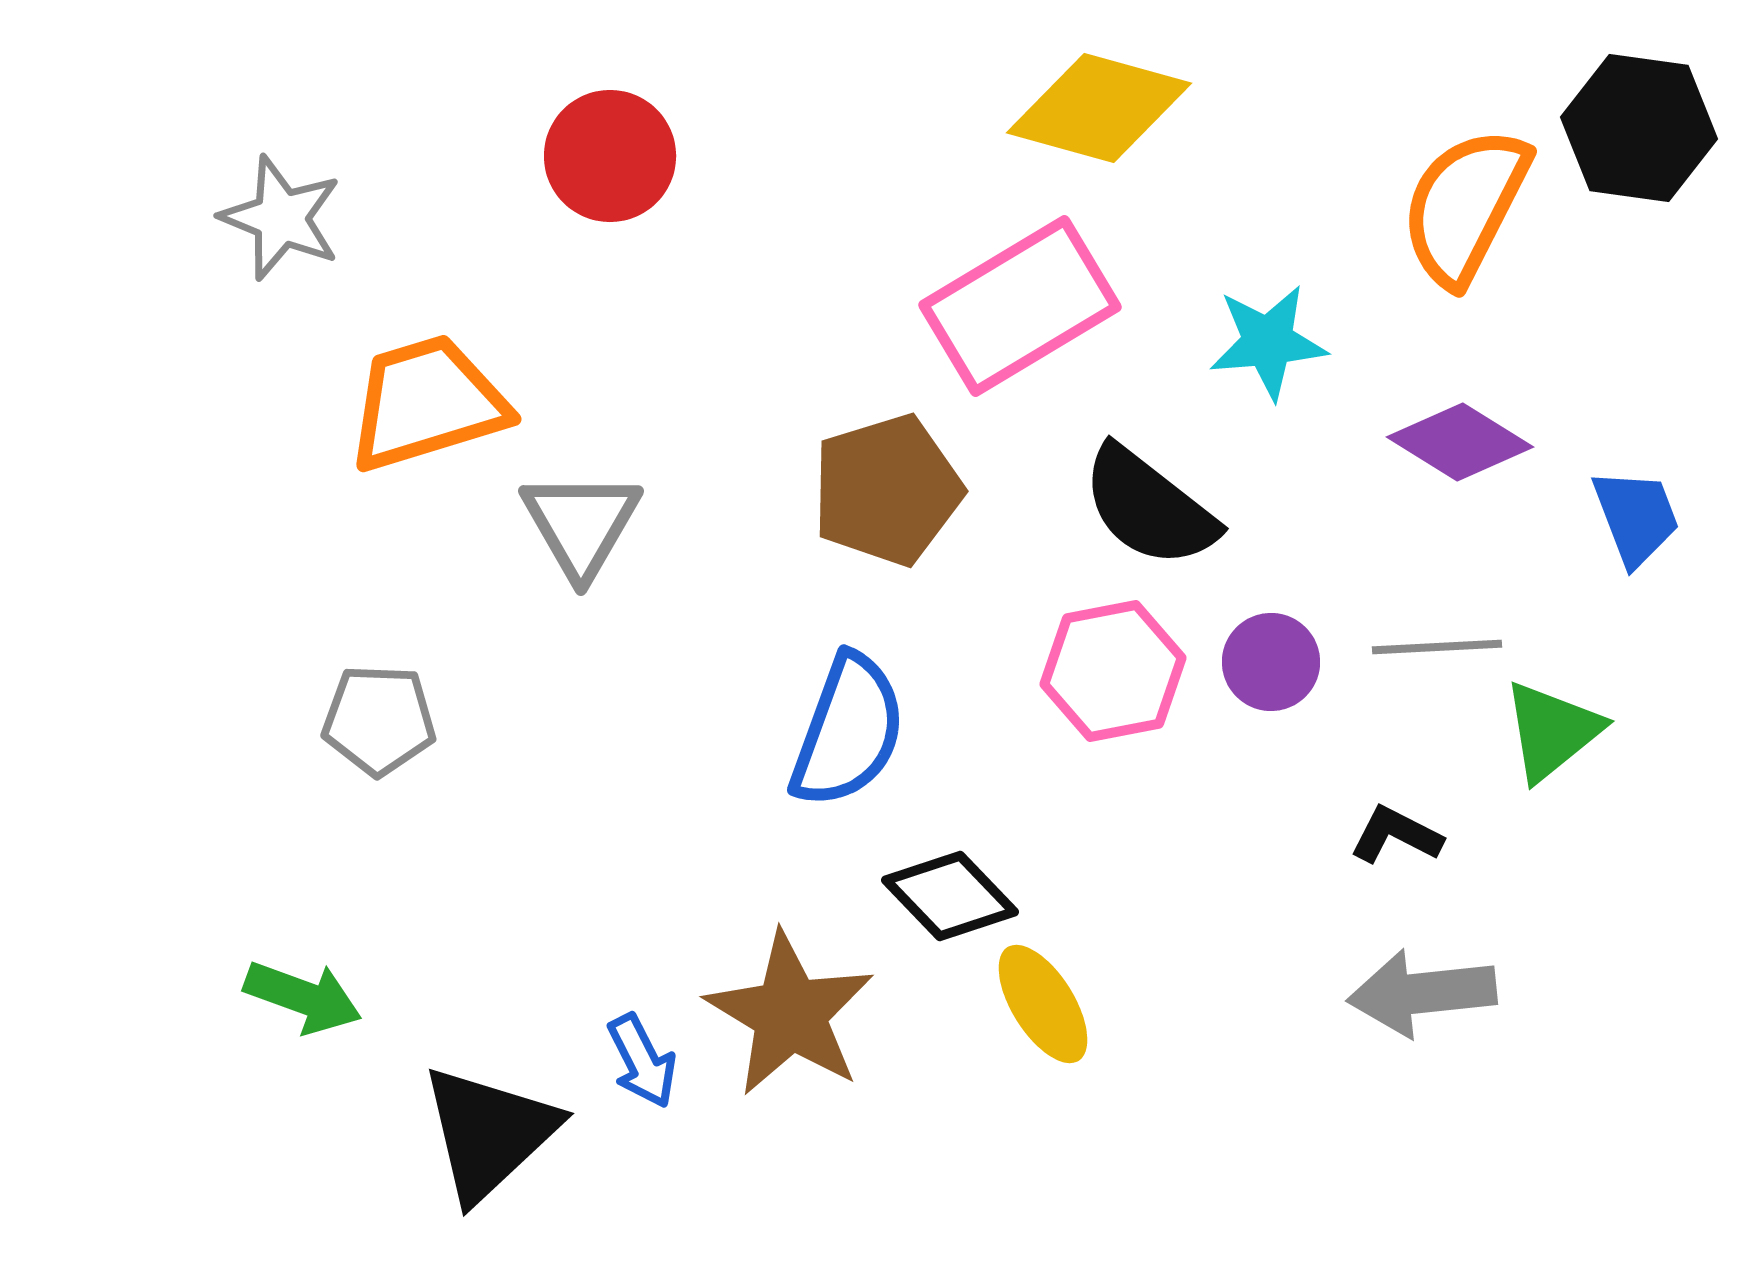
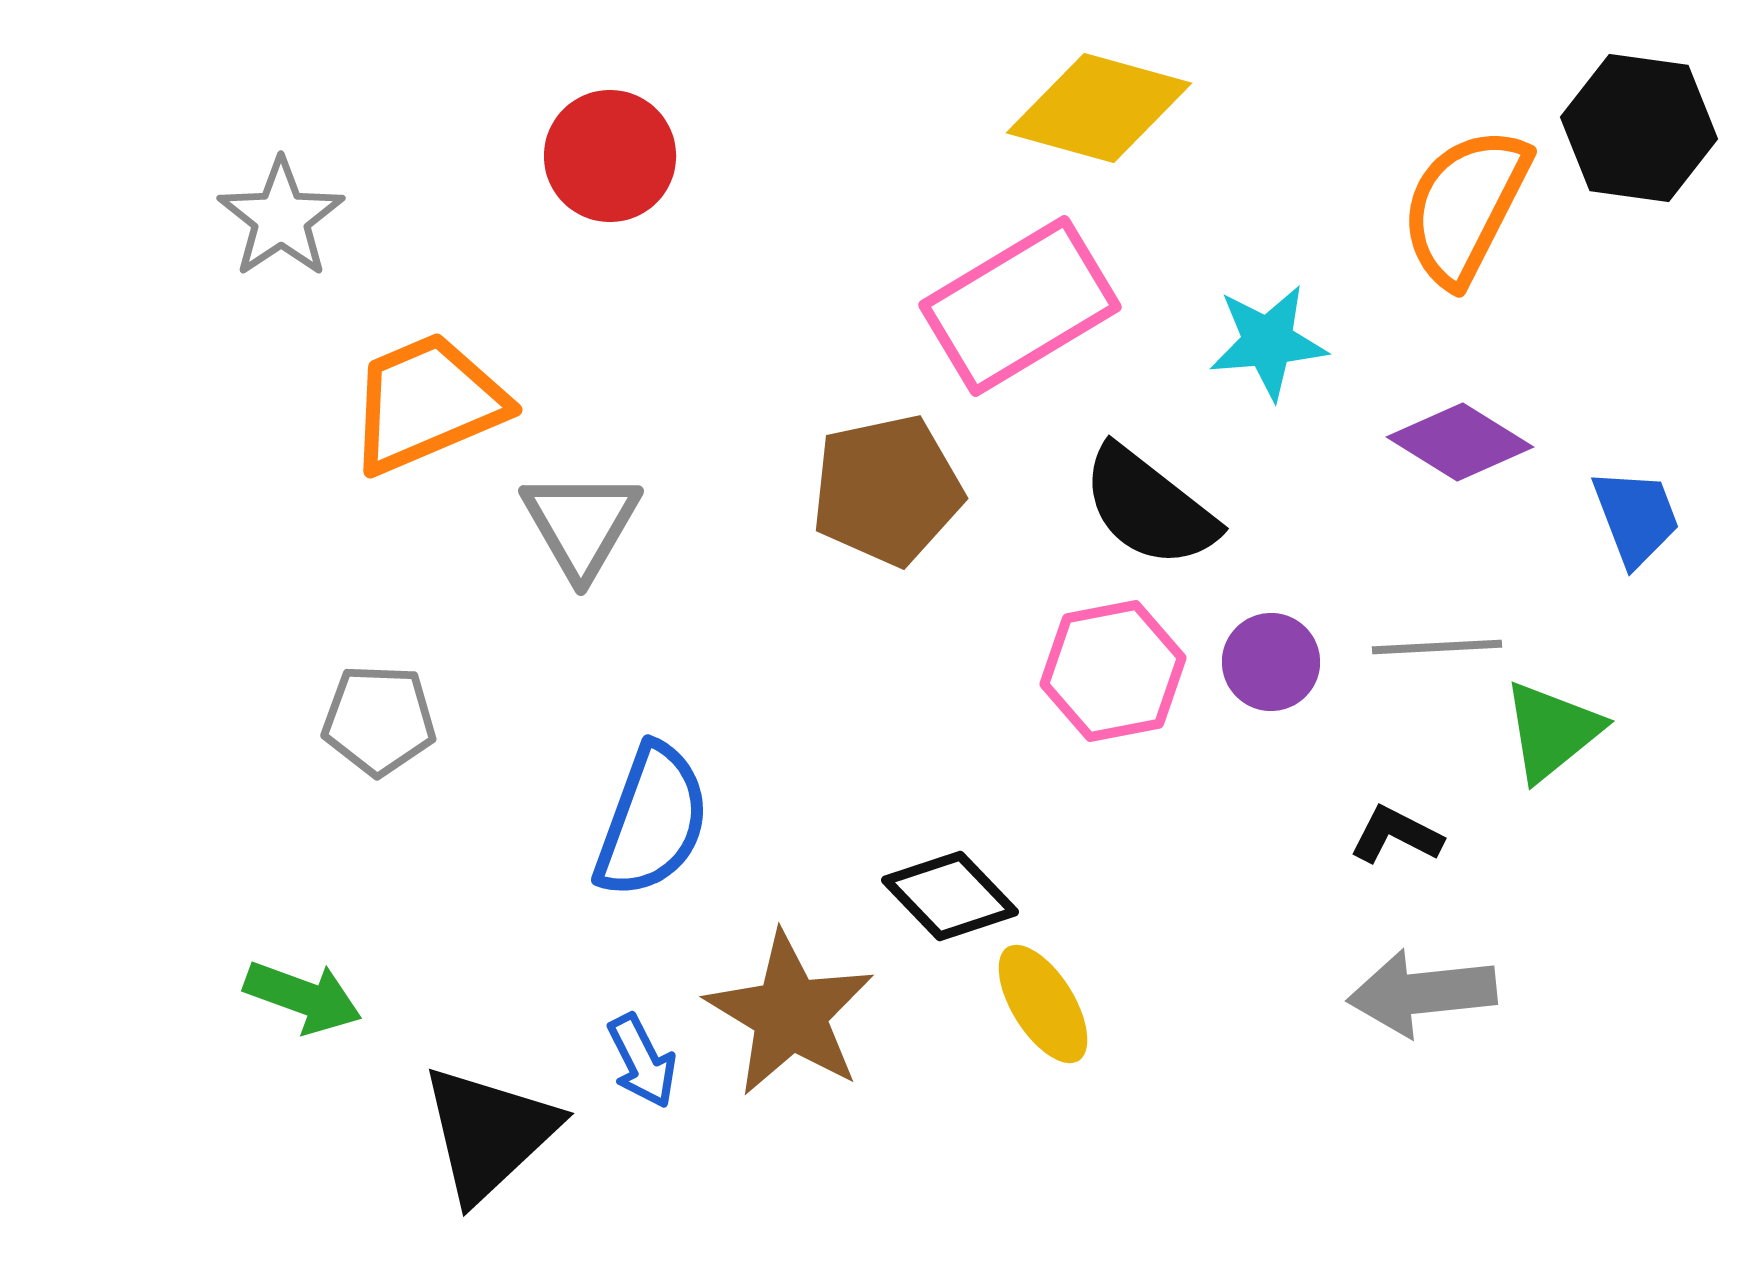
gray star: rotated 16 degrees clockwise
orange trapezoid: rotated 6 degrees counterclockwise
brown pentagon: rotated 5 degrees clockwise
blue semicircle: moved 196 px left, 90 px down
